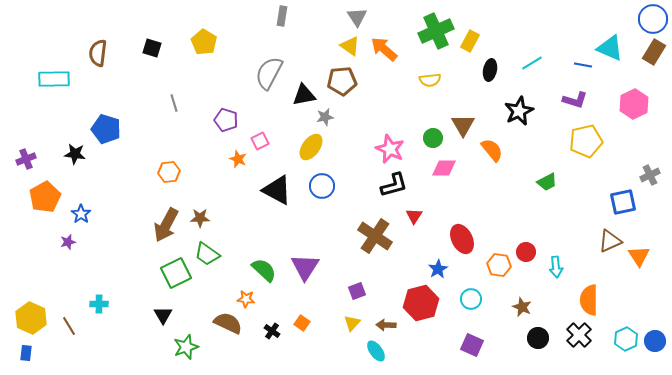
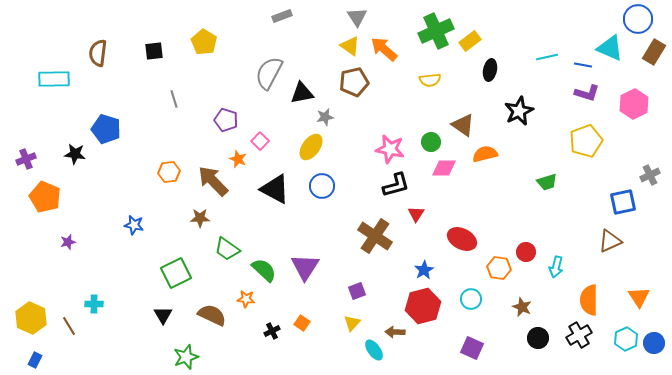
gray rectangle at (282, 16): rotated 60 degrees clockwise
blue circle at (653, 19): moved 15 px left
yellow rectangle at (470, 41): rotated 25 degrees clockwise
black square at (152, 48): moved 2 px right, 3 px down; rotated 24 degrees counterclockwise
cyan line at (532, 63): moved 15 px right, 6 px up; rotated 20 degrees clockwise
brown pentagon at (342, 81): moved 12 px right, 1 px down; rotated 8 degrees counterclockwise
black triangle at (304, 95): moved 2 px left, 2 px up
purple L-shape at (575, 100): moved 12 px right, 7 px up
gray line at (174, 103): moved 4 px up
brown triangle at (463, 125): rotated 25 degrees counterclockwise
green circle at (433, 138): moved 2 px left, 4 px down
pink square at (260, 141): rotated 18 degrees counterclockwise
yellow pentagon at (586, 141): rotated 8 degrees counterclockwise
pink star at (390, 149): rotated 12 degrees counterclockwise
orange semicircle at (492, 150): moved 7 px left, 4 px down; rotated 65 degrees counterclockwise
green trapezoid at (547, 182): rotated 10 degrees clockwise
black L-shape at (394, 185): moved 2 px right
black triangle at (277, 190): moved 2 px left, 1 px up
orange pentagon at (45, 197): rotated 20 degrees counterclockwise
blue star at (81, 214): moved 53 px right, 11 px down; rotated 24 degrees counterclockwise
red triangle at (414, 216): moved 2 px right, 2 px up
brown arrow at (166, 225): moved 47 px right, 44 px up; rotated 108 degrees clockwise
red ellipse at (462, 239): rotated 36 degrees counterclockwise
green trapezoid at (207, 254): moved 20 px right, 5 px up
orange triangle at (639, 256): moved 41 px down
orange hexagon at (499, 265): moved 3 px down
cyan arrow at (556, 267): rotated 20 degrees clockwise
blue star at (438, 269): moved 14 px left, 1 px down
red hexagon at (421, 303): moved 2 px right, 3 px down
cyan cross at (99, 304): moved 5 px left
brown semicircle at (228, 323): moved 16 px left, 8 px up
brown arrow at (386, 325): moved 9 px right, 7 px down
black cross at (272, 331): rotated 28 degrees clockwise
black cross at (579, 335): rotated 15 degrees clockwise
blue circle at (655, 341): moved 1 px left, 2 px down
purple square at (472, 345): moved 3 px down
green star at (186, 347): moved 10 px down
cyan ellipse at (376, 351): moved 2 px left, 1 px up
blue rectangle at (26, 353): moved 9 px right, 7 px down; rotated 21 degrees clockwise
